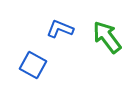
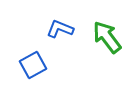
blue square: rotated 32 degrees clockwise
